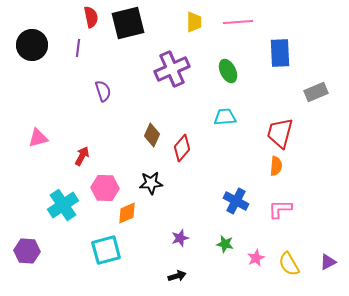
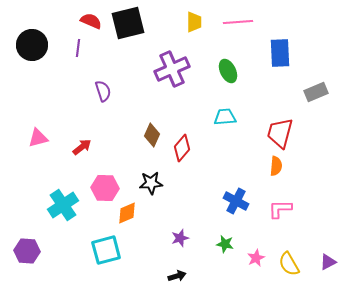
red semicircle: moved 4 px down; rotated 55 degrees counterclockwise
red arrow: moved 9 px up; rotated 24 degrees clockwise
